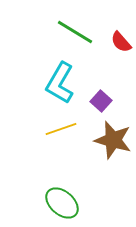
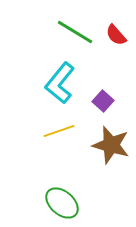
red semicircle: moved 5 px left, 7 px up
cyan L-shape: rotated 9 degrees clockwise
purple square: moved 2 px right
yellow line: moved 2 px left, 2 px down
brown star: moved 2 px left, 5 px down
